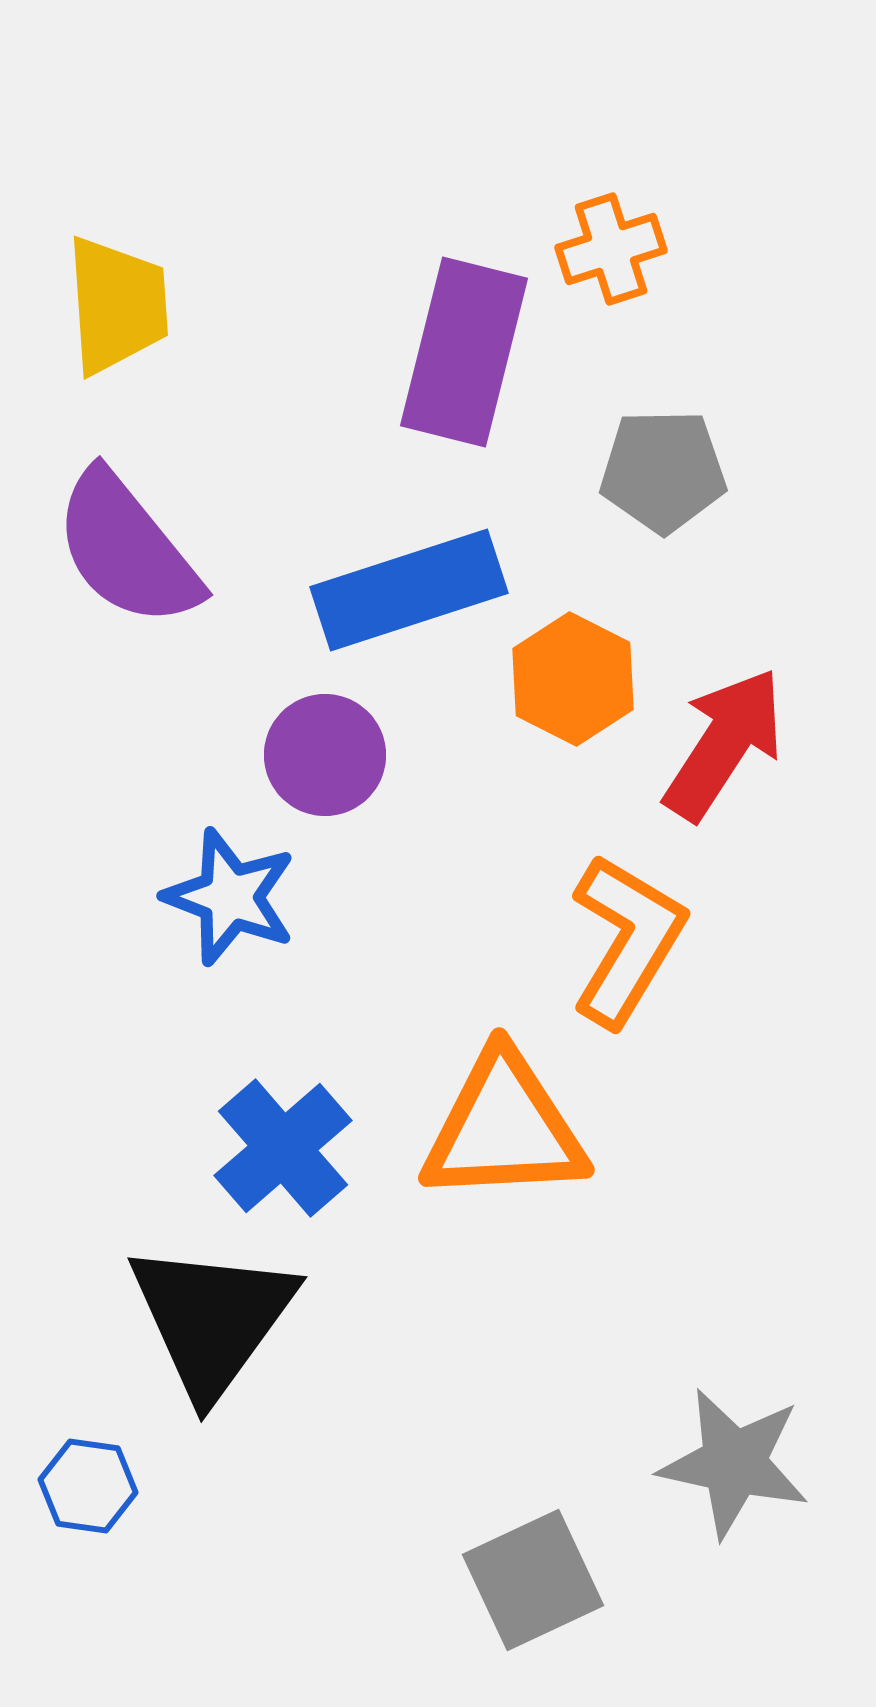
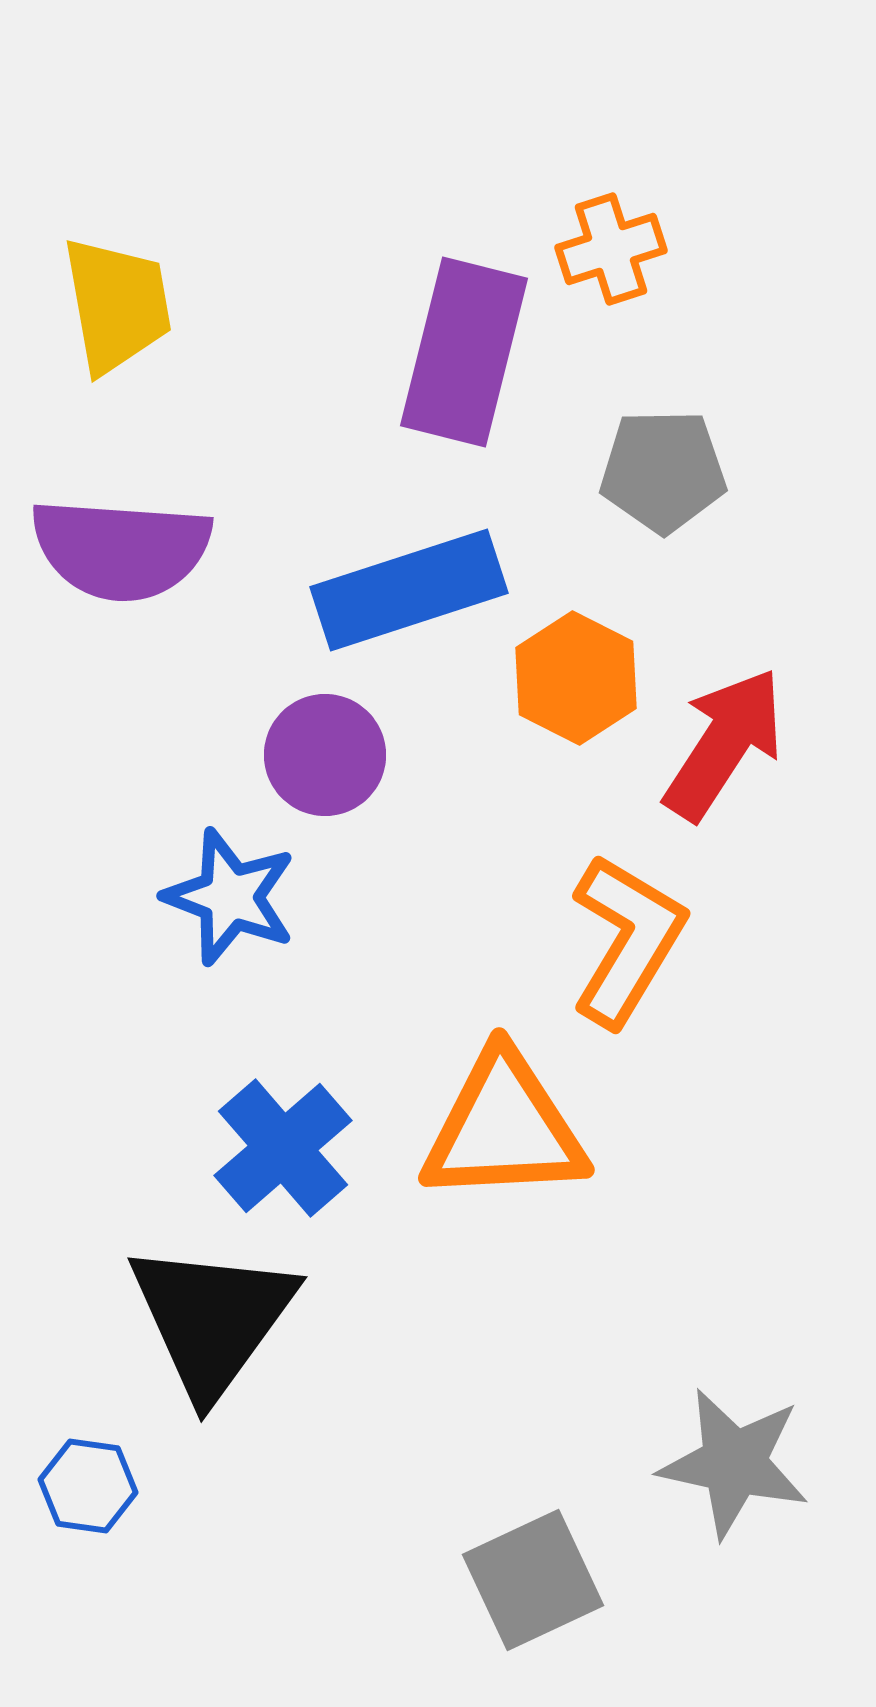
yellow trapezoid: rotated 6 degrees counterclockwise
purple semicircle: moved 6 px left; rotated 47 degrees counterclockwise
orange hexagon: moved 3 px right, 1 px up
